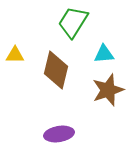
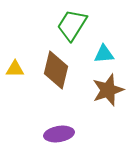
green trapezoid: moved 1 px left, 3 px down
yellow triangle: moved 14 px down
